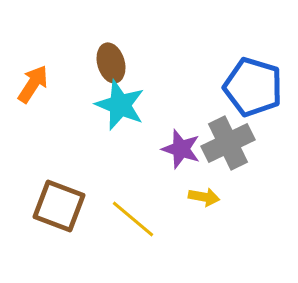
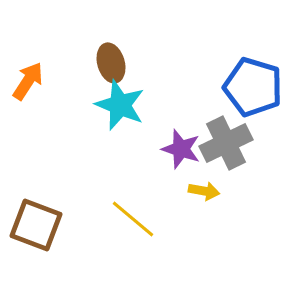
orange arrow: moved 5 px left, 3 px up
gray cross: moved 2 px left
yellow arrow: moved 6 px up
brown square: moved 23 px left, 19 px down
